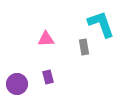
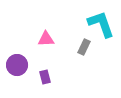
gray rectangle: rotated 35 degrees clockwise
purple rectangle: moved 3 px left
purple circle: moved 19 px up
